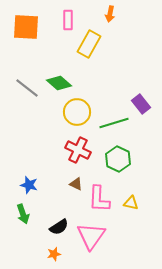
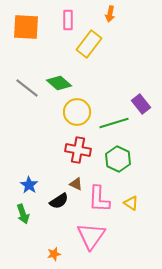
yellow rectangle: rotated 8 degrees clockwise
red cross: rotated 15 degrees counterclockwise
blue star: rotated 18 degrees clockwise
yellow triangle: rotated 21 degrees clockwise
black semicircle: moved 26 px up
